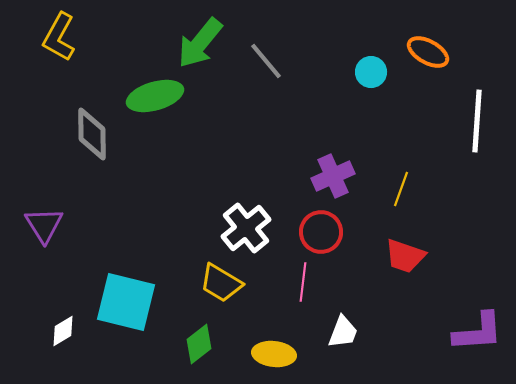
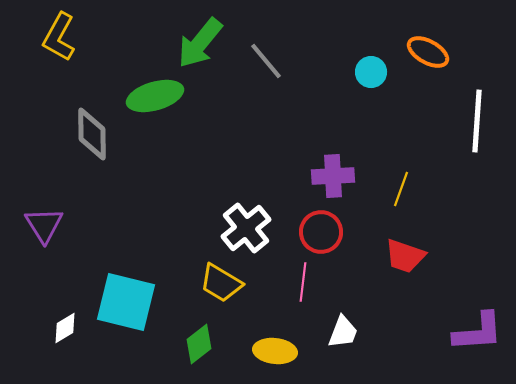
purple cross: rotated 21 degrees clockwise
white diamond: moved 2 px right, 3 px up
yellow ellipse: moved 1 px right, 3 px up
